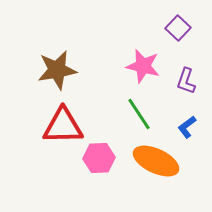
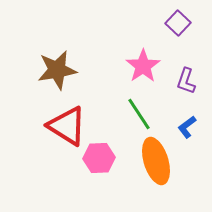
purple square: moved 5 px up
pink star: rotated 24 degrees clockwise
red triangle: moved 4 px right; rotated 33 degrees clockwise
orange ellipse: rotated 48 degrees clockwise
